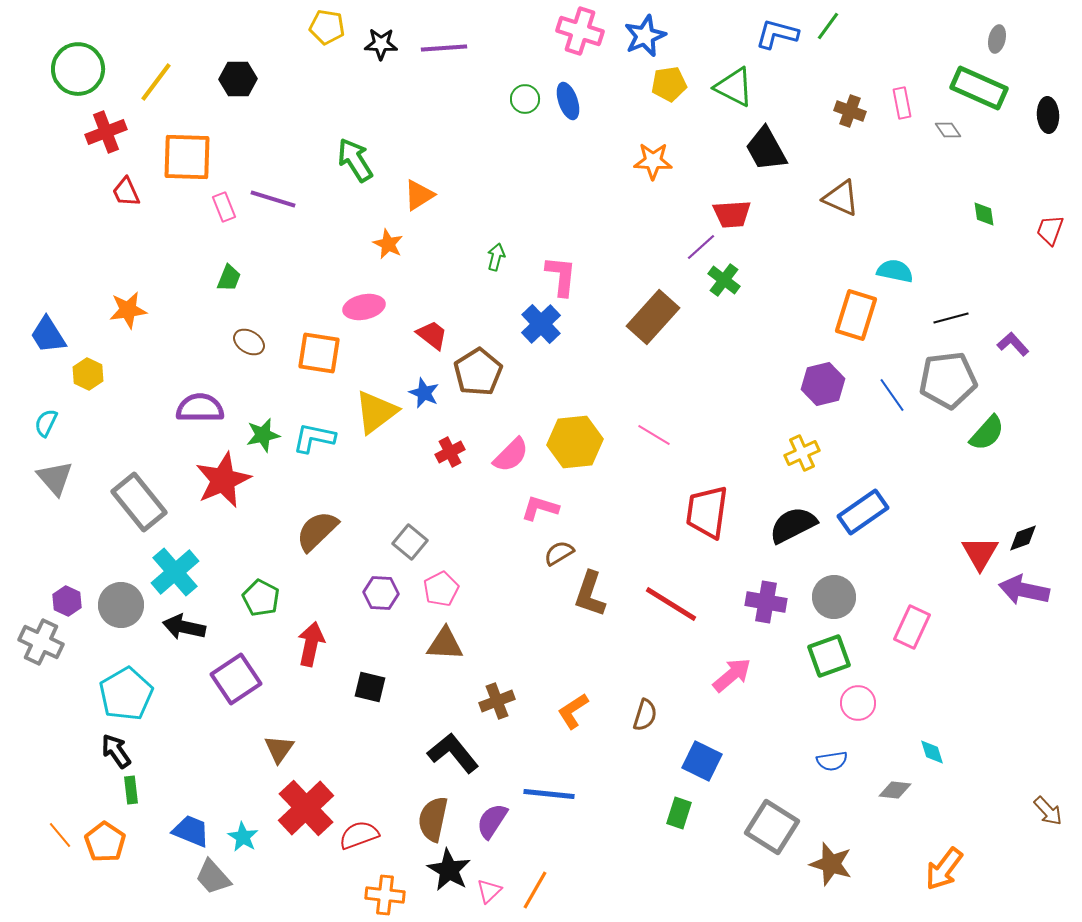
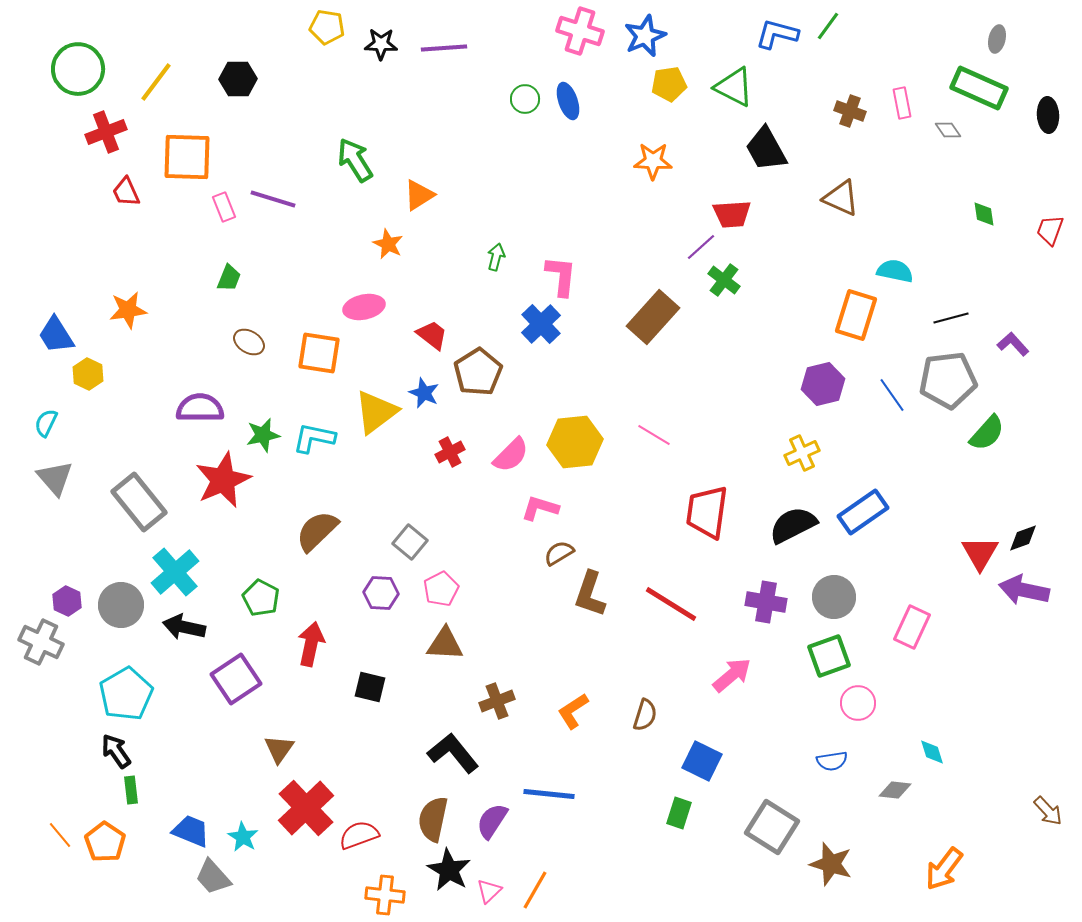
blue trapezoid at (48, 335): moved 8 px right
